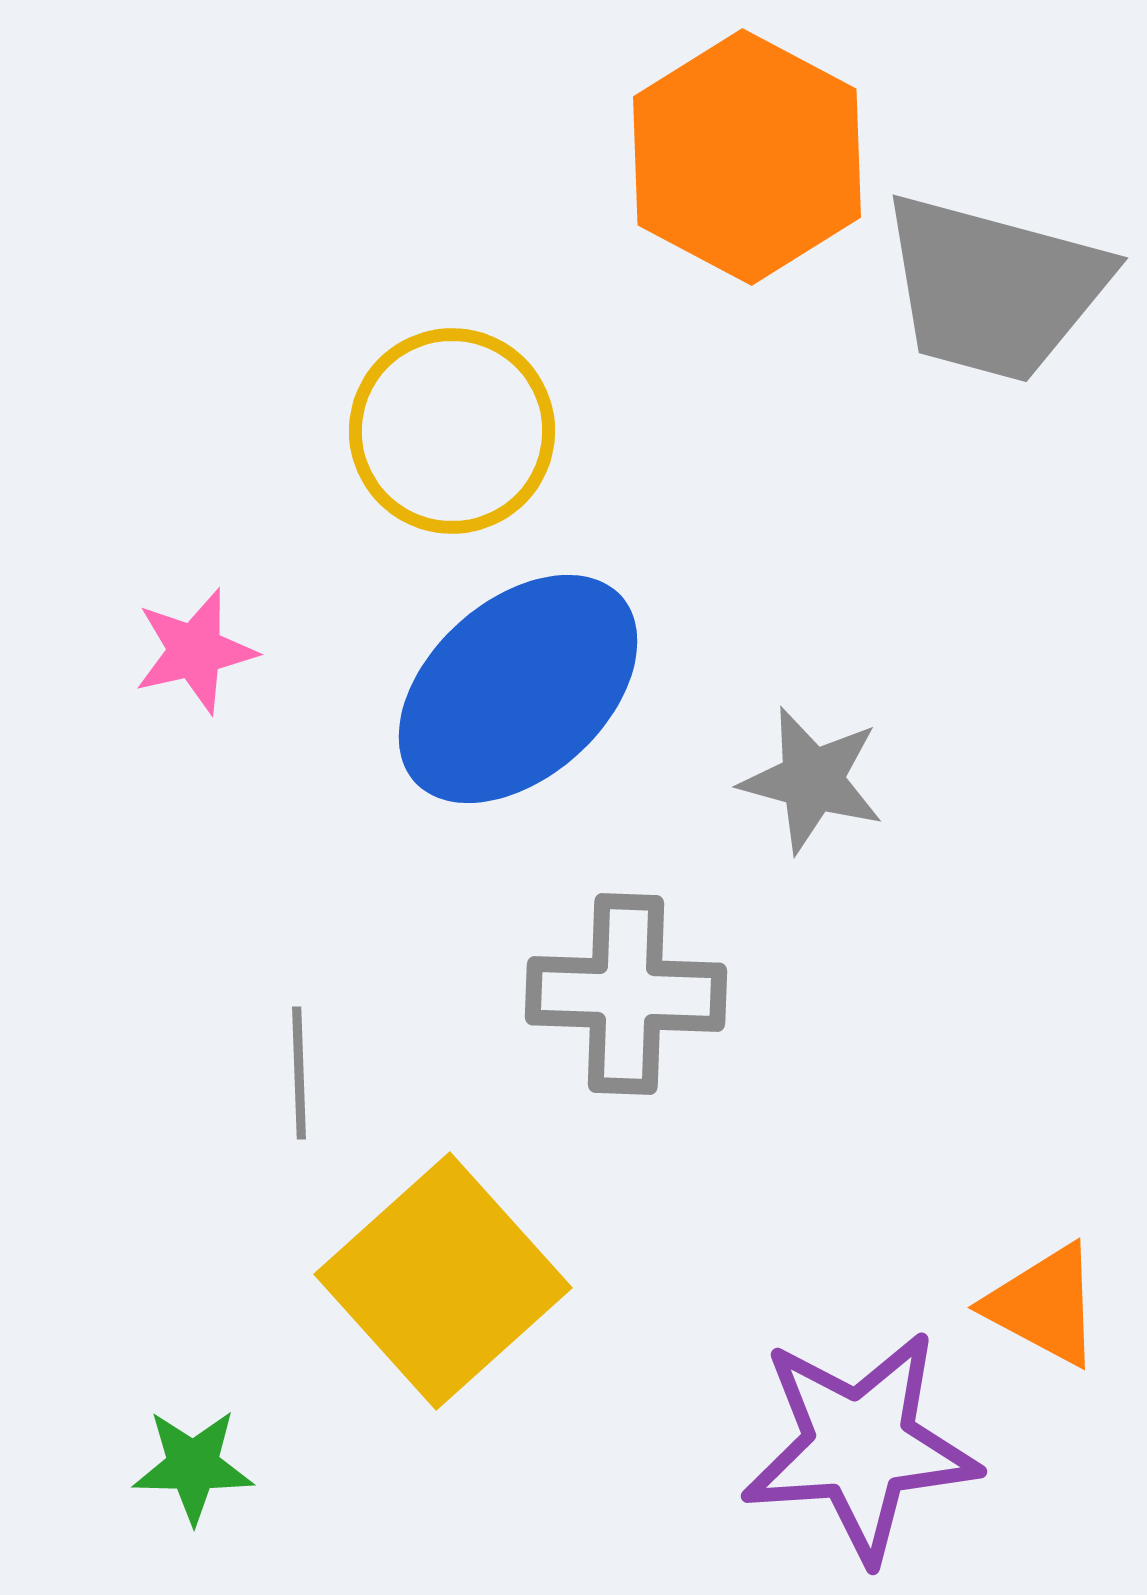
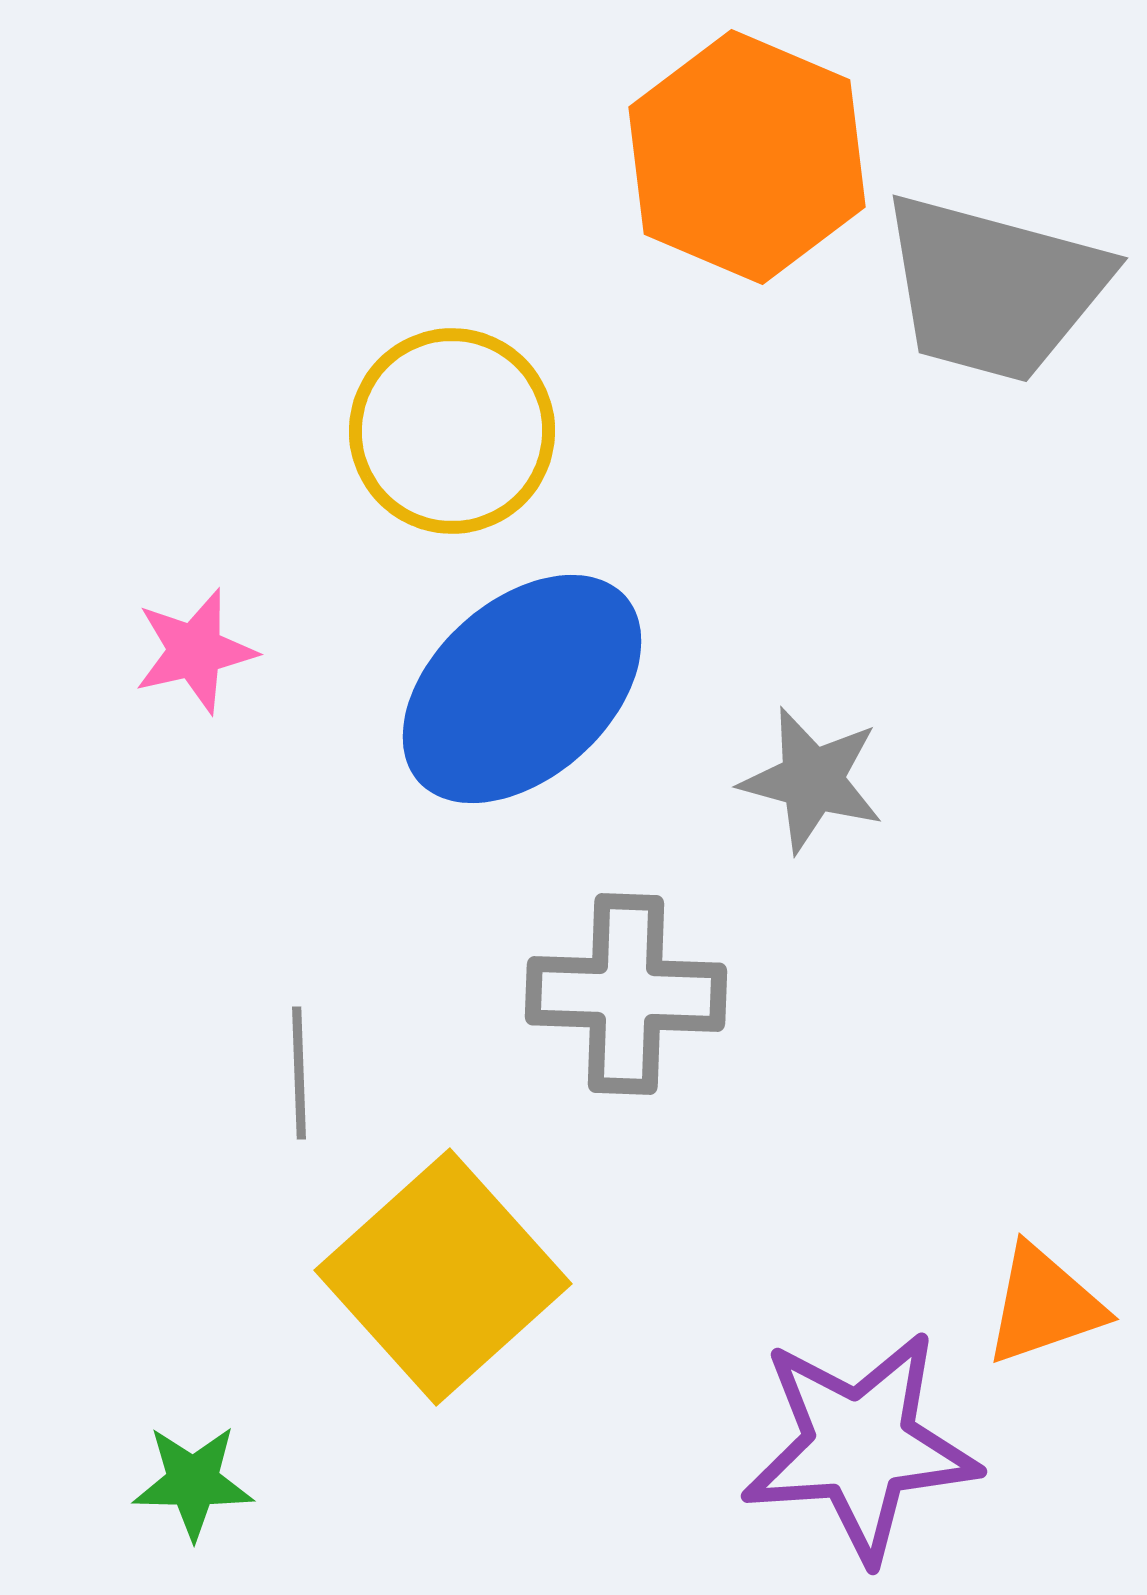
orange hexagon: rotated 5 degrees counterclockwise
blue ellipse: moved 4 px right
yellow square: moved 4 px up
orange triangle: rotated 47 degrees counterclockwise
green star: moved 16 px down
